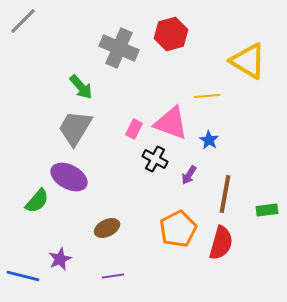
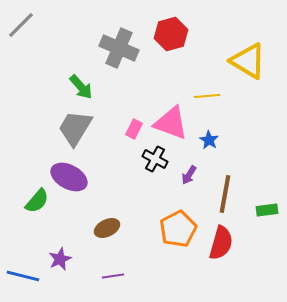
gray line: moved 2 px left, 4 px down
